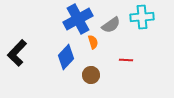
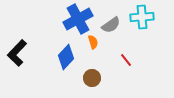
red line: rotated 48 degrees clockwise
brown circle: moved 1 px right, 3 px down
